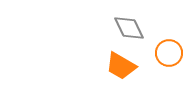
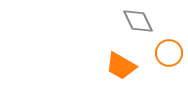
gray diamond: moved 9 px right, 7 px up
